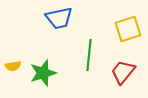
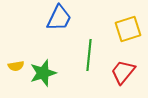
blue trapezoid: rotated 52 degrees counterclockwise
yellow semicircle: moved 3 px right
